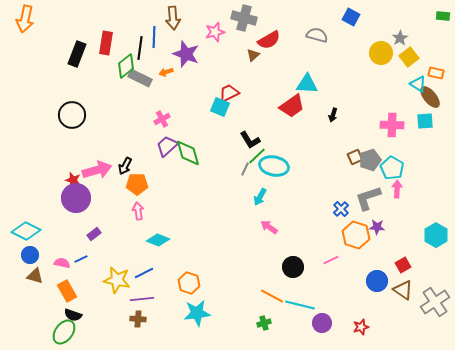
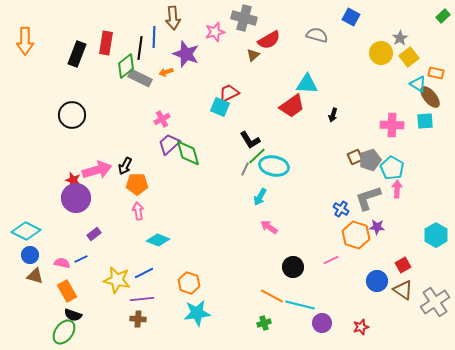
green rectangle at (443, 16): rotated 48 degrees counterclockwise
orange arrow at (25, 19): moved 22 px down; rotated 12 degrees counterclockwise
purple trapezoid at (167, 146): moved 2 px right, 2 px up
blue cross at (341, 209): rotated 14 degrees counterclockwise
